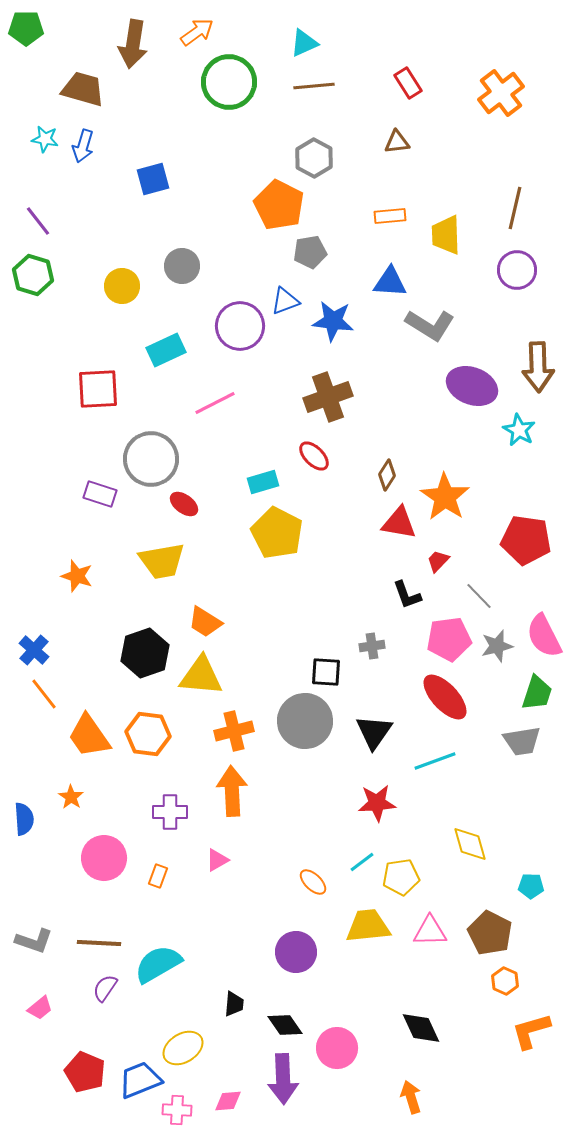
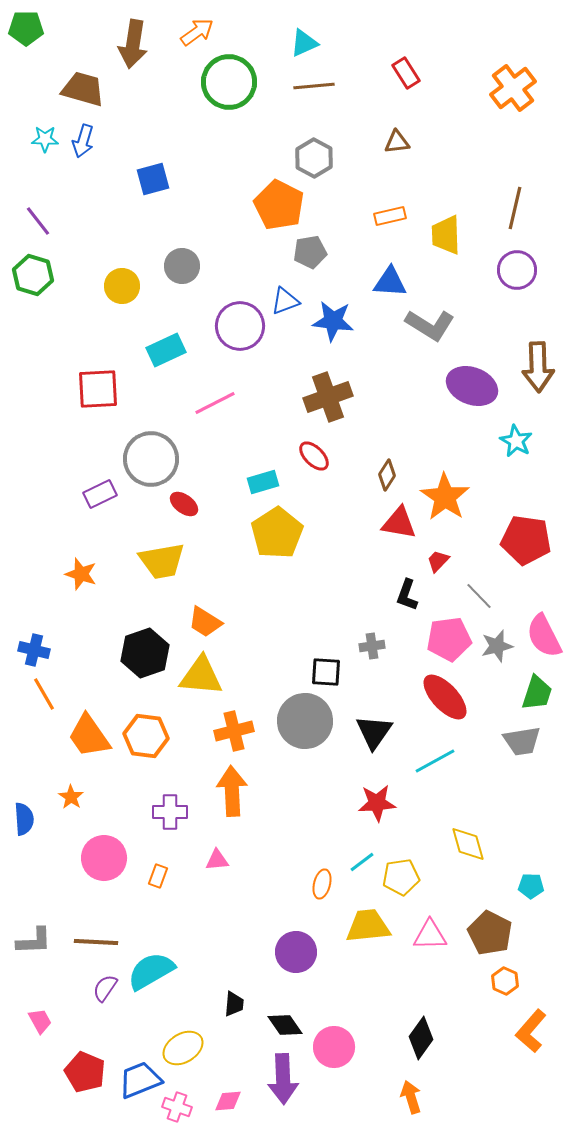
red rectangle at (408, 83): moved 2 px left, 10 px up
orange cross at (501, 93): moved 12 px right, 5 px up
cyan star at (45, 139): rotated 8 degrees counterclockwise
blue arrow at (83, 146): moved 5 px up
orange rectangle at (390, 216): rotated 8 degrees counterclockwise
cyan star at (519, 430): moved 3 px left, 11 px down
purple rectangle at (100, 494): rotated 44 degrees counterclockwise
yellow pentagon at (277, 533): rotated 12 degrees clockwise
orange star at (77, 576): moved 4 px right, 2 px up
black L-shape at (407, 595): rotated 40 degrees clockwise
blue cross at (34, 650): rotated 28 degrees counterclockwise
orange line at (44, 694): rotated 8 degrees clockwise
orange hexagon at (148, 734): moved 2 px left, 2 px down
cyan line at (435, 761): rotated 9 degrees counterclockwise
yellow diamond at (470, 844): moved 2 px left
pink triangle at (217, 860): rotated 25 degrees clockwise
orange ellipse at (313, 882): moved 9 px right, 2 px down; rotated 60 degrees clockwise
pink triangle at (430, 931): moved 4 px down
gray L-shape at (34, 941): rotated 21 degrees counterclockwise
brown line at (99, 943): moved 3 px left, 1 px up
cyan semicircle at (158, 964): moved 7 px left, 7 px down
pink trapezoid at (40, 1008): moved 13 px down; rotated 80 degrees counterclockwise
black diamond at (421, 1028): moved 10 px down; rotated 60 degrees clockwise
orange L-shape at (531, 1031): rotated 33 degrees counterclockwise
pink circle at (337, 1048): moved 3 px left, 1 px up
pink cross at (177, 1110): moved 3 px up; rotated 16 degrees clockwise
